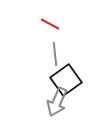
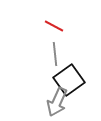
red line: moved 4 px right, 2 px down
black square: moved 3 px right
